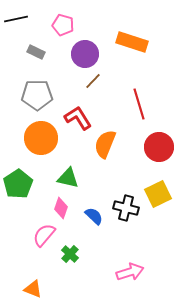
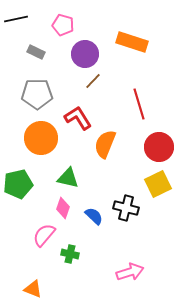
gray pentagon: moved 1 px up
green pentagon: rotated 20 degrees clockwise
yellow square: moved 10 px up
pink diamond: moved 2 px right
green cross: rotated 30 degrees counterclockwise
